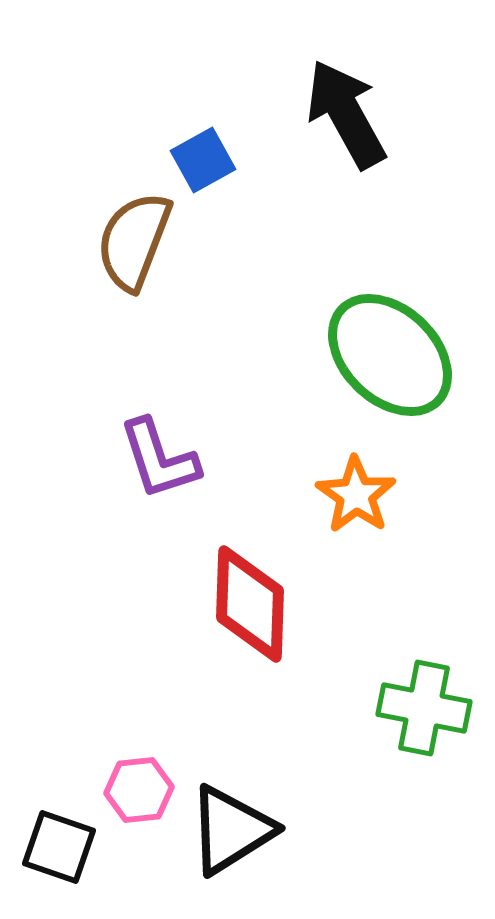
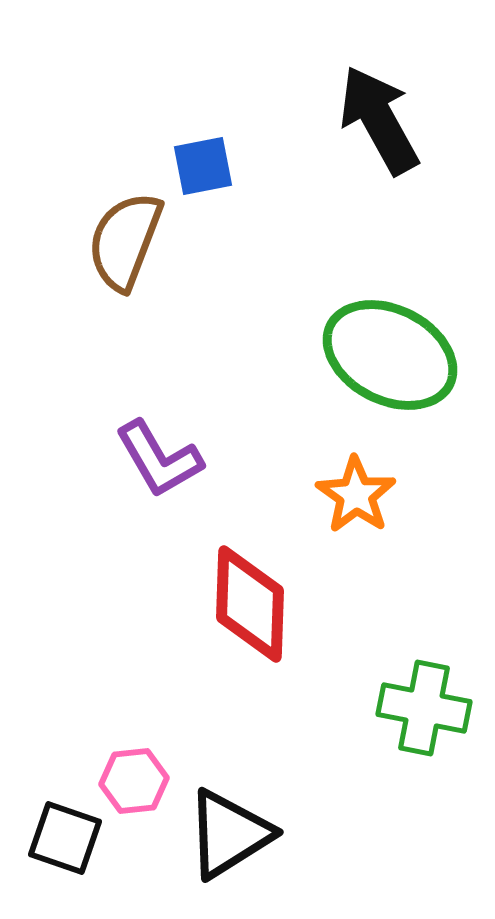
black arrow: moved 33 px right, 6 px down
blue square: moved 6 px down; rotated 18 degrees clockwise
brown semicircle: moved 9 px left
green ellipse: rotated 17 degrees counterclockwise
purple L-shape: rotated 12 degrees counterclockwise
pink hexagon: moved 5 px left, 9 px up
black triangle: moved 2 px left, 4 px down
black square: moved 6 px right, 9 px up
